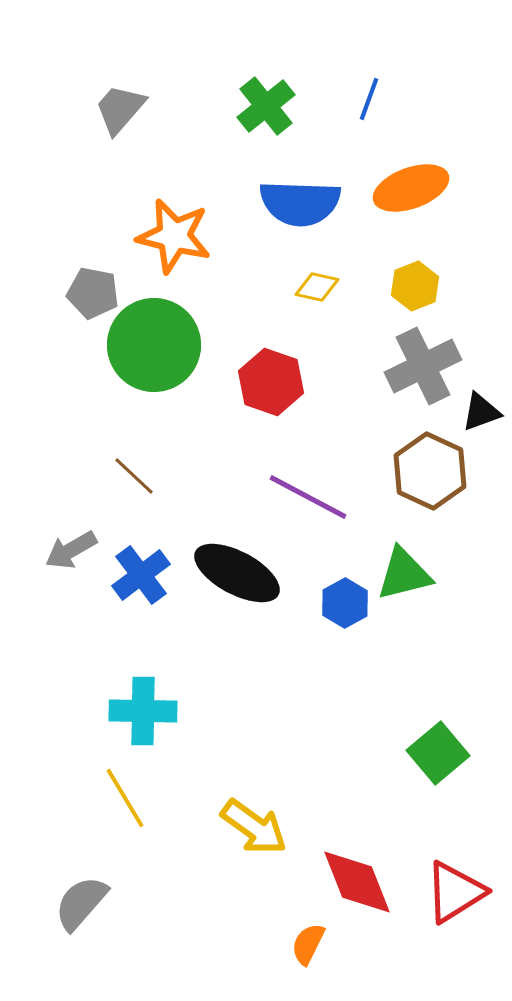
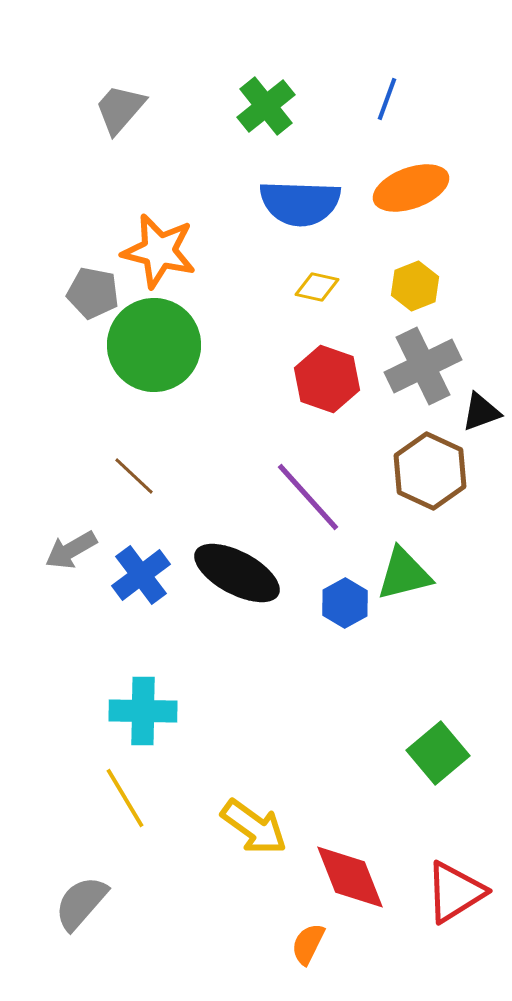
blue line: moved 18 px right
orange star: moved 15 px left, 15 px down
red hexagon: moved 56 px right, 3 px up
purple line: rotated 20 degrees clockwise
red diamond: moved 7 px left, 5 px up
